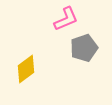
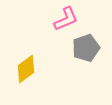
gray pentagon: moved 2 px right
